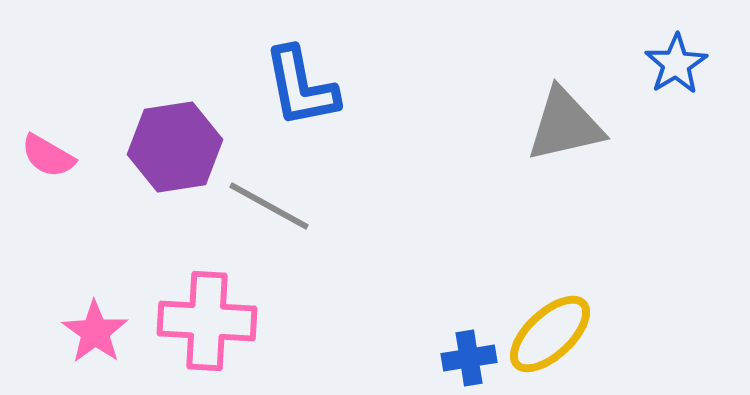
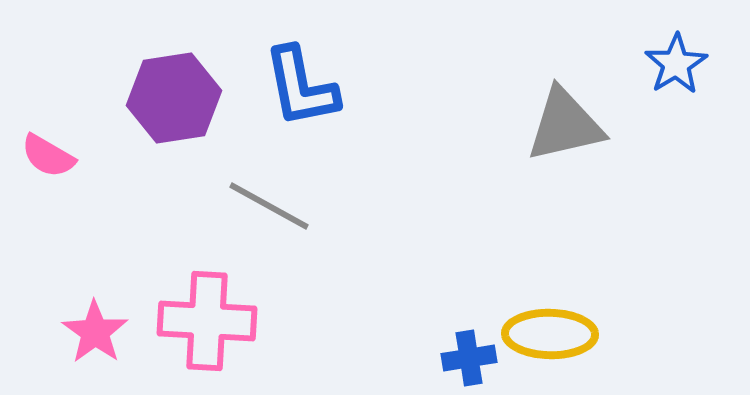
purple hexagon: moved 1 px left, 49 px up
yellow ellipse: rotated 44 degrees clockwise
